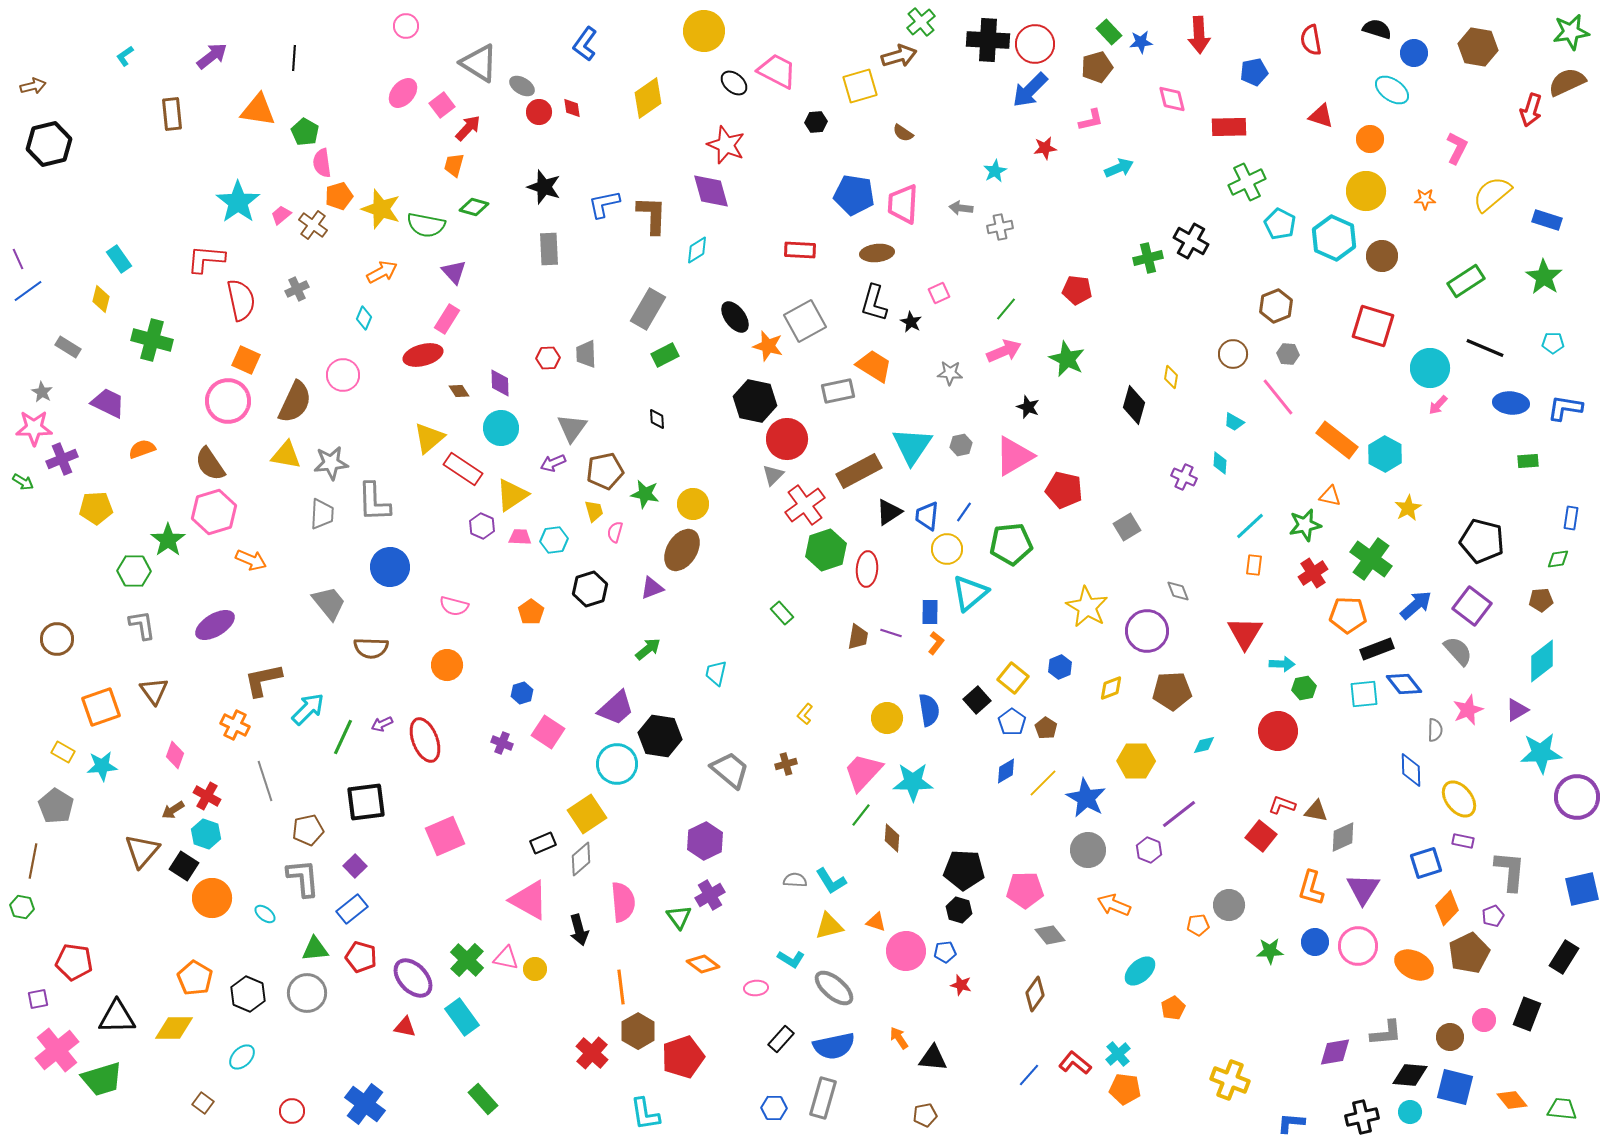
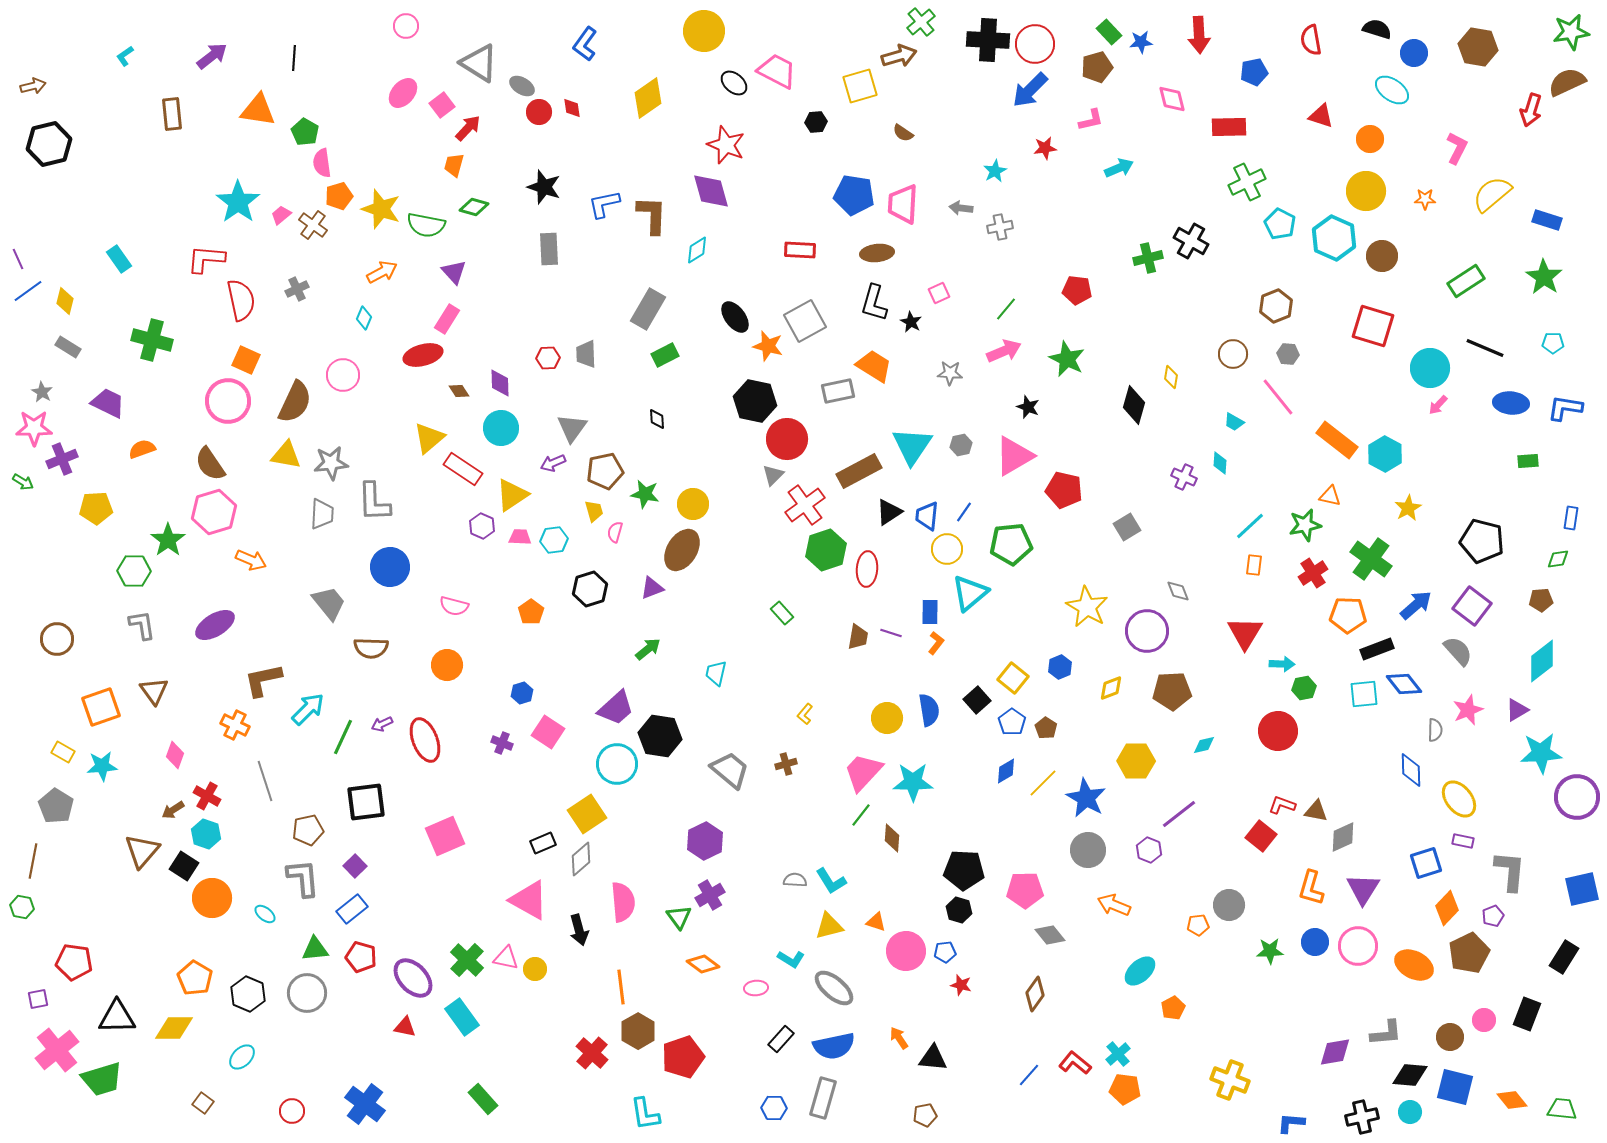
yellow diamond at (101, 299): moved 36 px left, 2 px down
